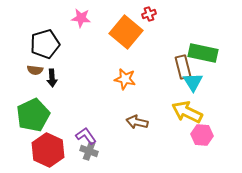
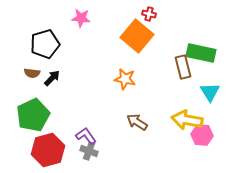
red cross: rotated 32 degrees clockwise
orange square: moved 11 px right, 4 px down
green rectangle: moved 2 px left
brown semicircle: moved 3 px left, 3 px down
black arrow: rotated 132 degrees counterclockwise
cyan triangle: moved 17 px right, 10 px down
yellow arrow: moved 8 px down; rotated 16 degrees counterclockwise
brown arrow: rotated 20 degrees clockwise
red hexagon: rotated 20 degrees clockwise
